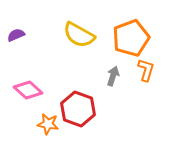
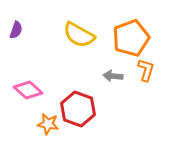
purple semicircle: moved 5 px up; rotated 132 degrees clockwise
gray arrow: rotated 102 degrees counterclockwise
